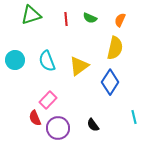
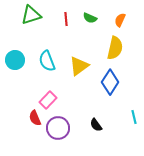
black semicircle: moved 3 px right
